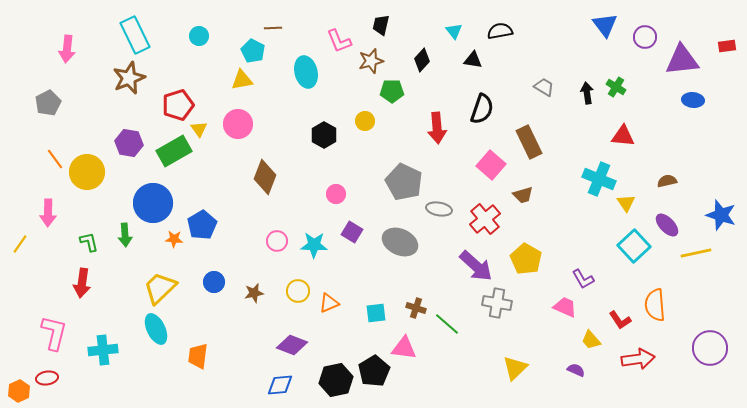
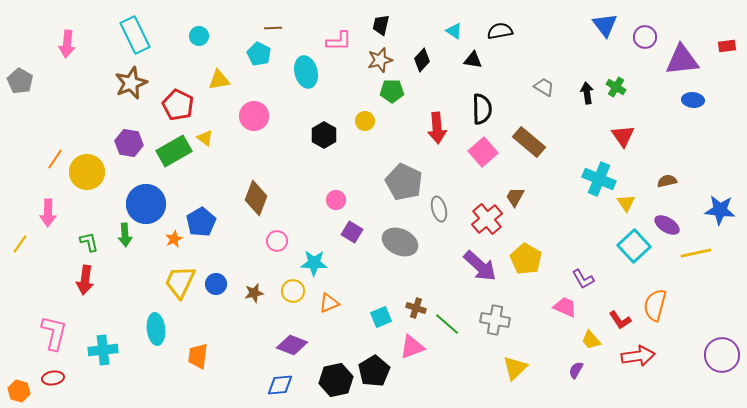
cyan triangle at (454, 31): rotated 18 degrees counterclockwise
pink L-shape at (339, 41): rotated 68 degrees counterclockwise
pink arrow at (67, 49): moved 5 px up
cyan pentagon at (253, 51): moved 6 px right, 3 px down
brown star at (371, 61): moved 9 px right, 1 px up
brown star at (129, 78): moved 2 px right, 5 px down
yellow triangle at (242, 80): moved 23 px left
gray pentagon at (48, 103): moved 28 px left, 22 px up; rotated 15 degrees counterclockwise
red pentagon at (178, 105): rotated 28 degrees counterclockwise
black semicircle at (482, 109): rotated 20 degrees counterclockwise
pink circle at (238, 124): moved 16 px right, 8 px up
yellow triangle at (199, 129): moved 6 px right, 9 px down; rotated 18 degrees counterclockwise
red triangle at (623, 136): rotated 50 degrees clockwise
brown rectangle at (529, 142): rotated 24 degrees counterclockwise
orange line at (55, 159): rotated 70 degrees clockwise
pink square at (491, 165): moved 8 px left, 13 px up; rotated 8 degrees clockwise
brown diamond at (265, 177): moved 9 px left, 21 px down
pink circle at (336, 194): moved 6 px down
brown trapezoid at (523, 195): moved 8 px left, 2 px down; rotated 135 degrees clockwise
blue circle at (153, 203): moved 7 px left, 1 px down
gray ellipse at (439, 209): rotated 65 degrees clockwise
blue star at (721, 215): moved 1 px left, 5 px up; rotated 12 degrees counterclockwise
red cross at (485, 219): moved 2 px right
blue pentagon at (202, 225): moved 1 px left, 3 px up
purple ellipse at (667, 225): rotated 15 degrees counterclockwise
orange star at (174, 239): rotated 30 degrees counterclockwise
cyan star at (314, 245): moved 18 px down
purple arrow at (476, 266): moved 4 px right
blue circle at (214, 282): moved 2 px right, 2 px down
red arrow at (82, 283): moved 3 px right, 3 px up
yellow trapezoid at (160, 288): moved 20 px right, 6 px up; rotated 21 degrees counterclockwise
yellow circle at (298, 291): moved 5 px left
gray cross at (497, 303): moved 2 px left, 17 px down
orange semicircle at (655, 305): rotated 20 degrees clockwise
cyan square at (376, 313): moved 5 px right, 4 px down; rotated 15 degrees counterclockwise
cyan ellipse at (156, 329): rotated 20 degrees clockwise
pink triangle at (404, 348): moved 8 px right, 1 px up; rotated 28 degrees counterclockwise
purple circle at (710, 348): moved 12 px right, 7 px down
red arrow at (638, 359): moved 3 px up
purple semicircle at (576, 370): rotated 84 degrees counterclockwise
red ellipse at (47, 378): moved 6 px right
orange hexagon at (19, 391): rotated 20 degrees counterclockwise
